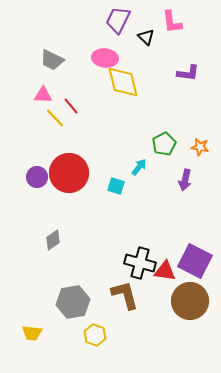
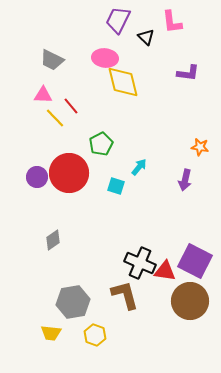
green pentagon: moved 63 px left
black cross: rotated 8 degrees clockwise
yellow trapezoid: moved 19 px right
